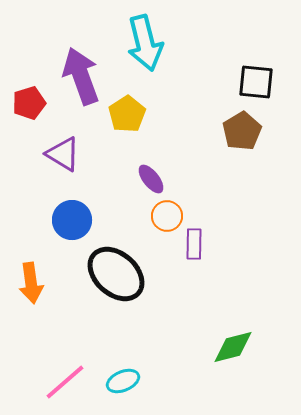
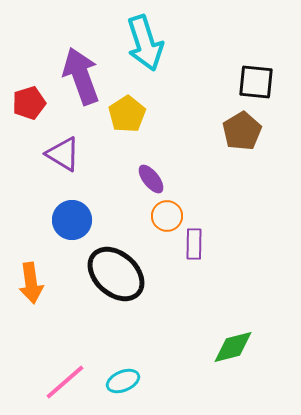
cyan arrow: rotated 4 degrees counterclockwise
